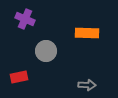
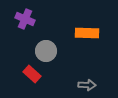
red rectangle: moved 13 px right, 3 px up; rotated 54 degrees clockwise
